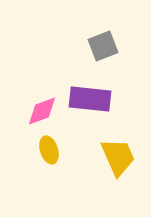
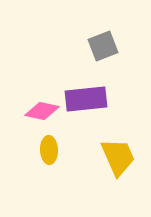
purple rectangle: moved 4 px left; rotated 12 degrees counterclockwise
pink diamond: rotated 32 degrees clockwise
yellow ellipse: rotated 16 degrees clockwise
